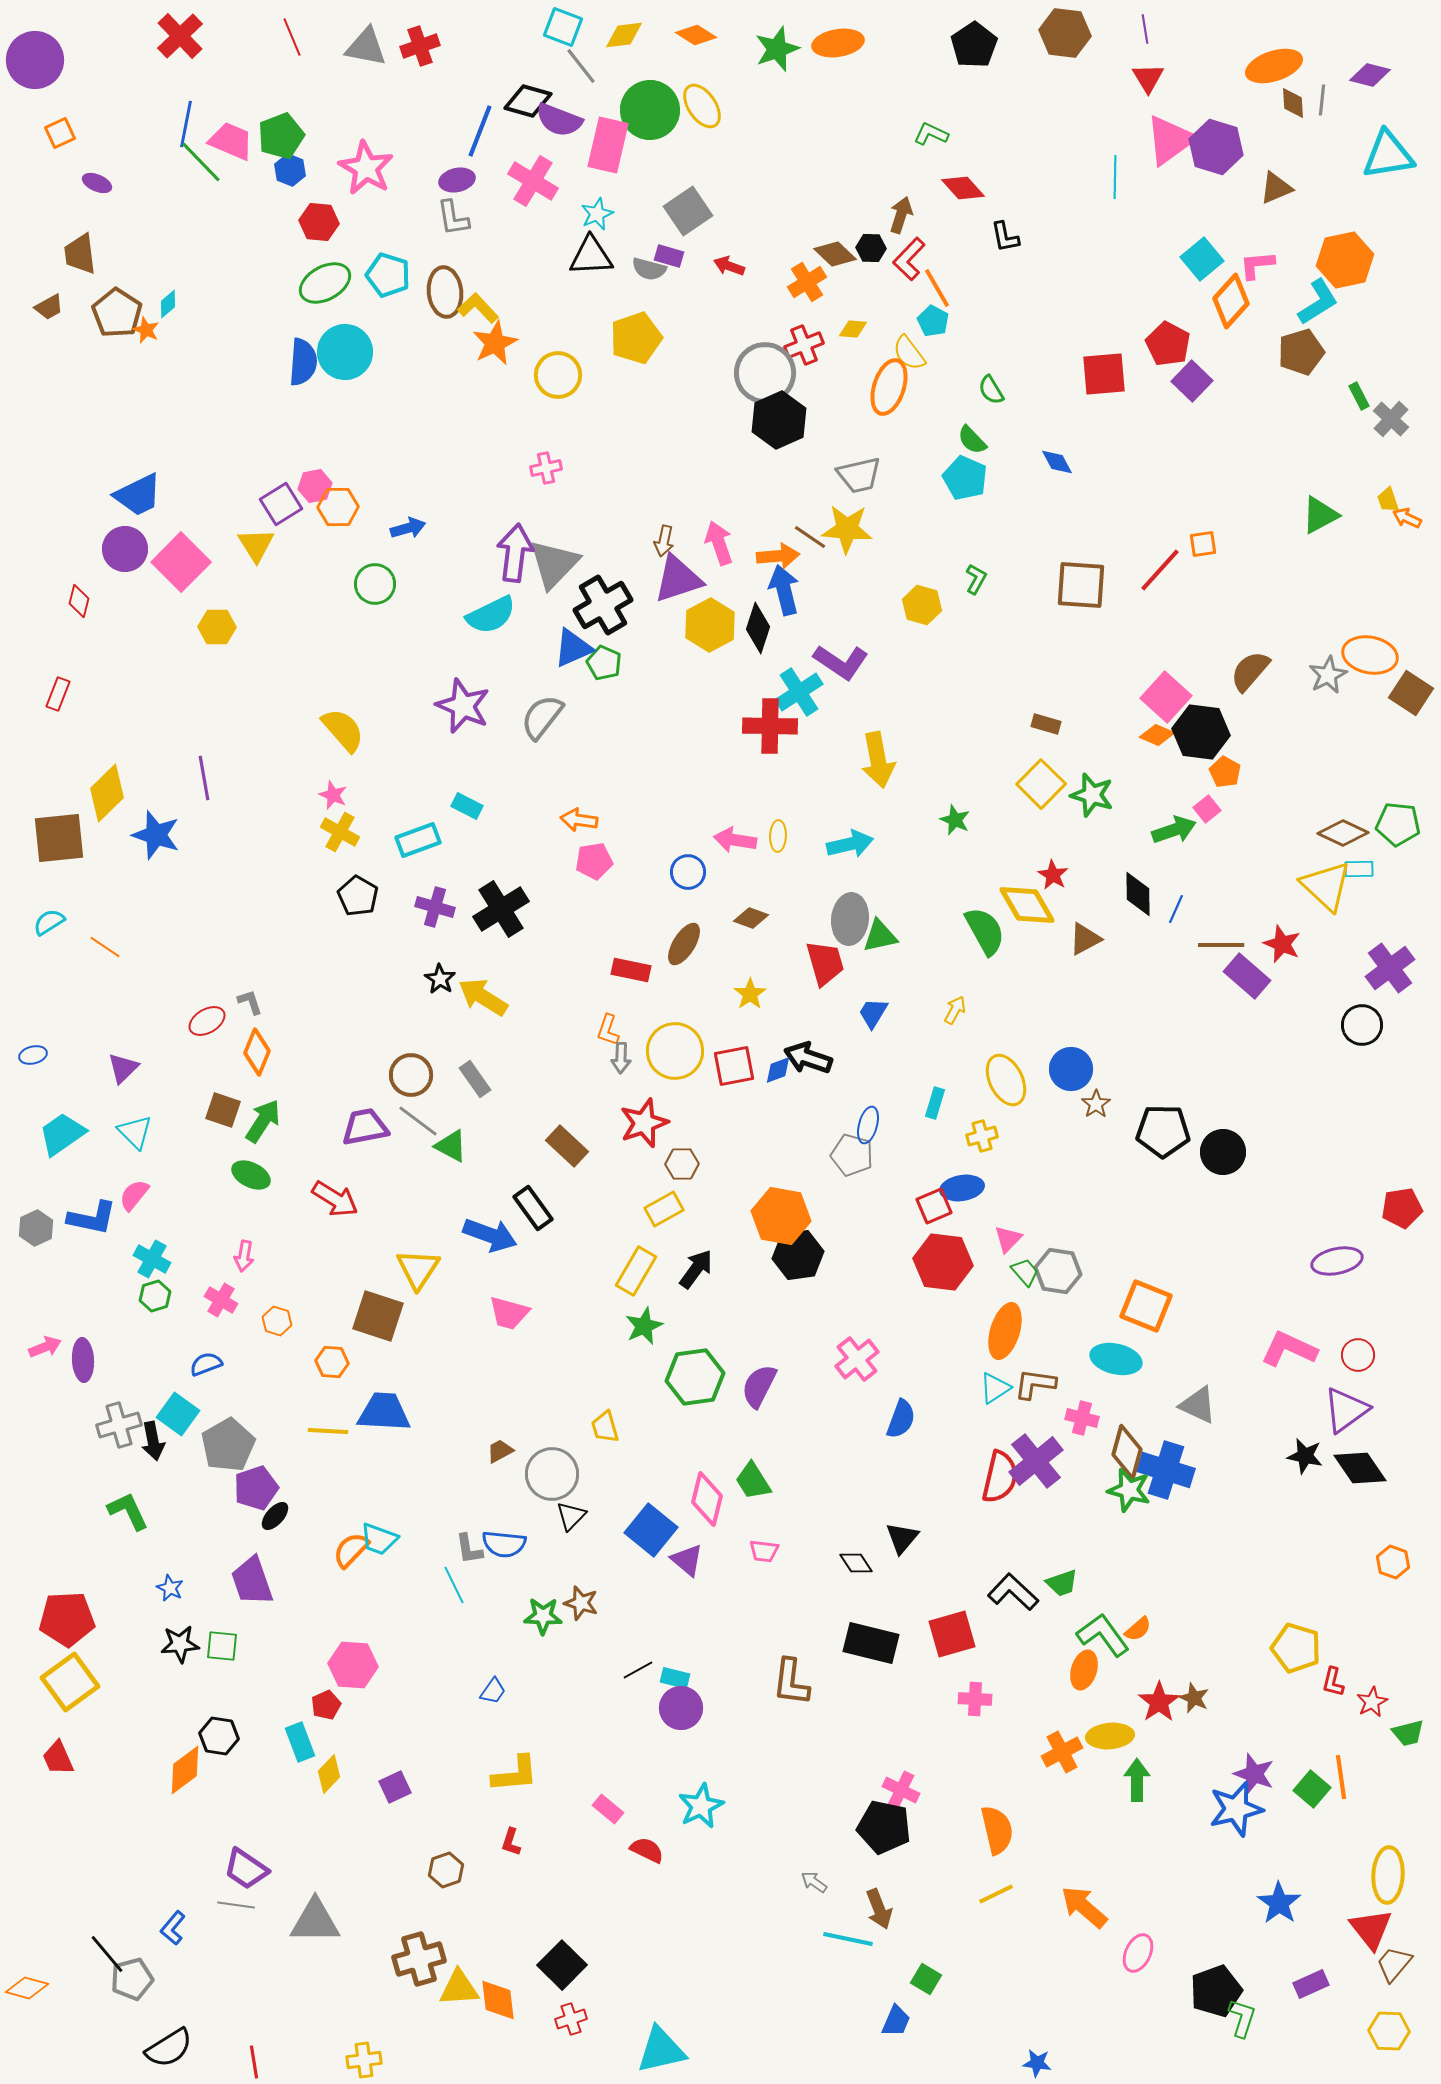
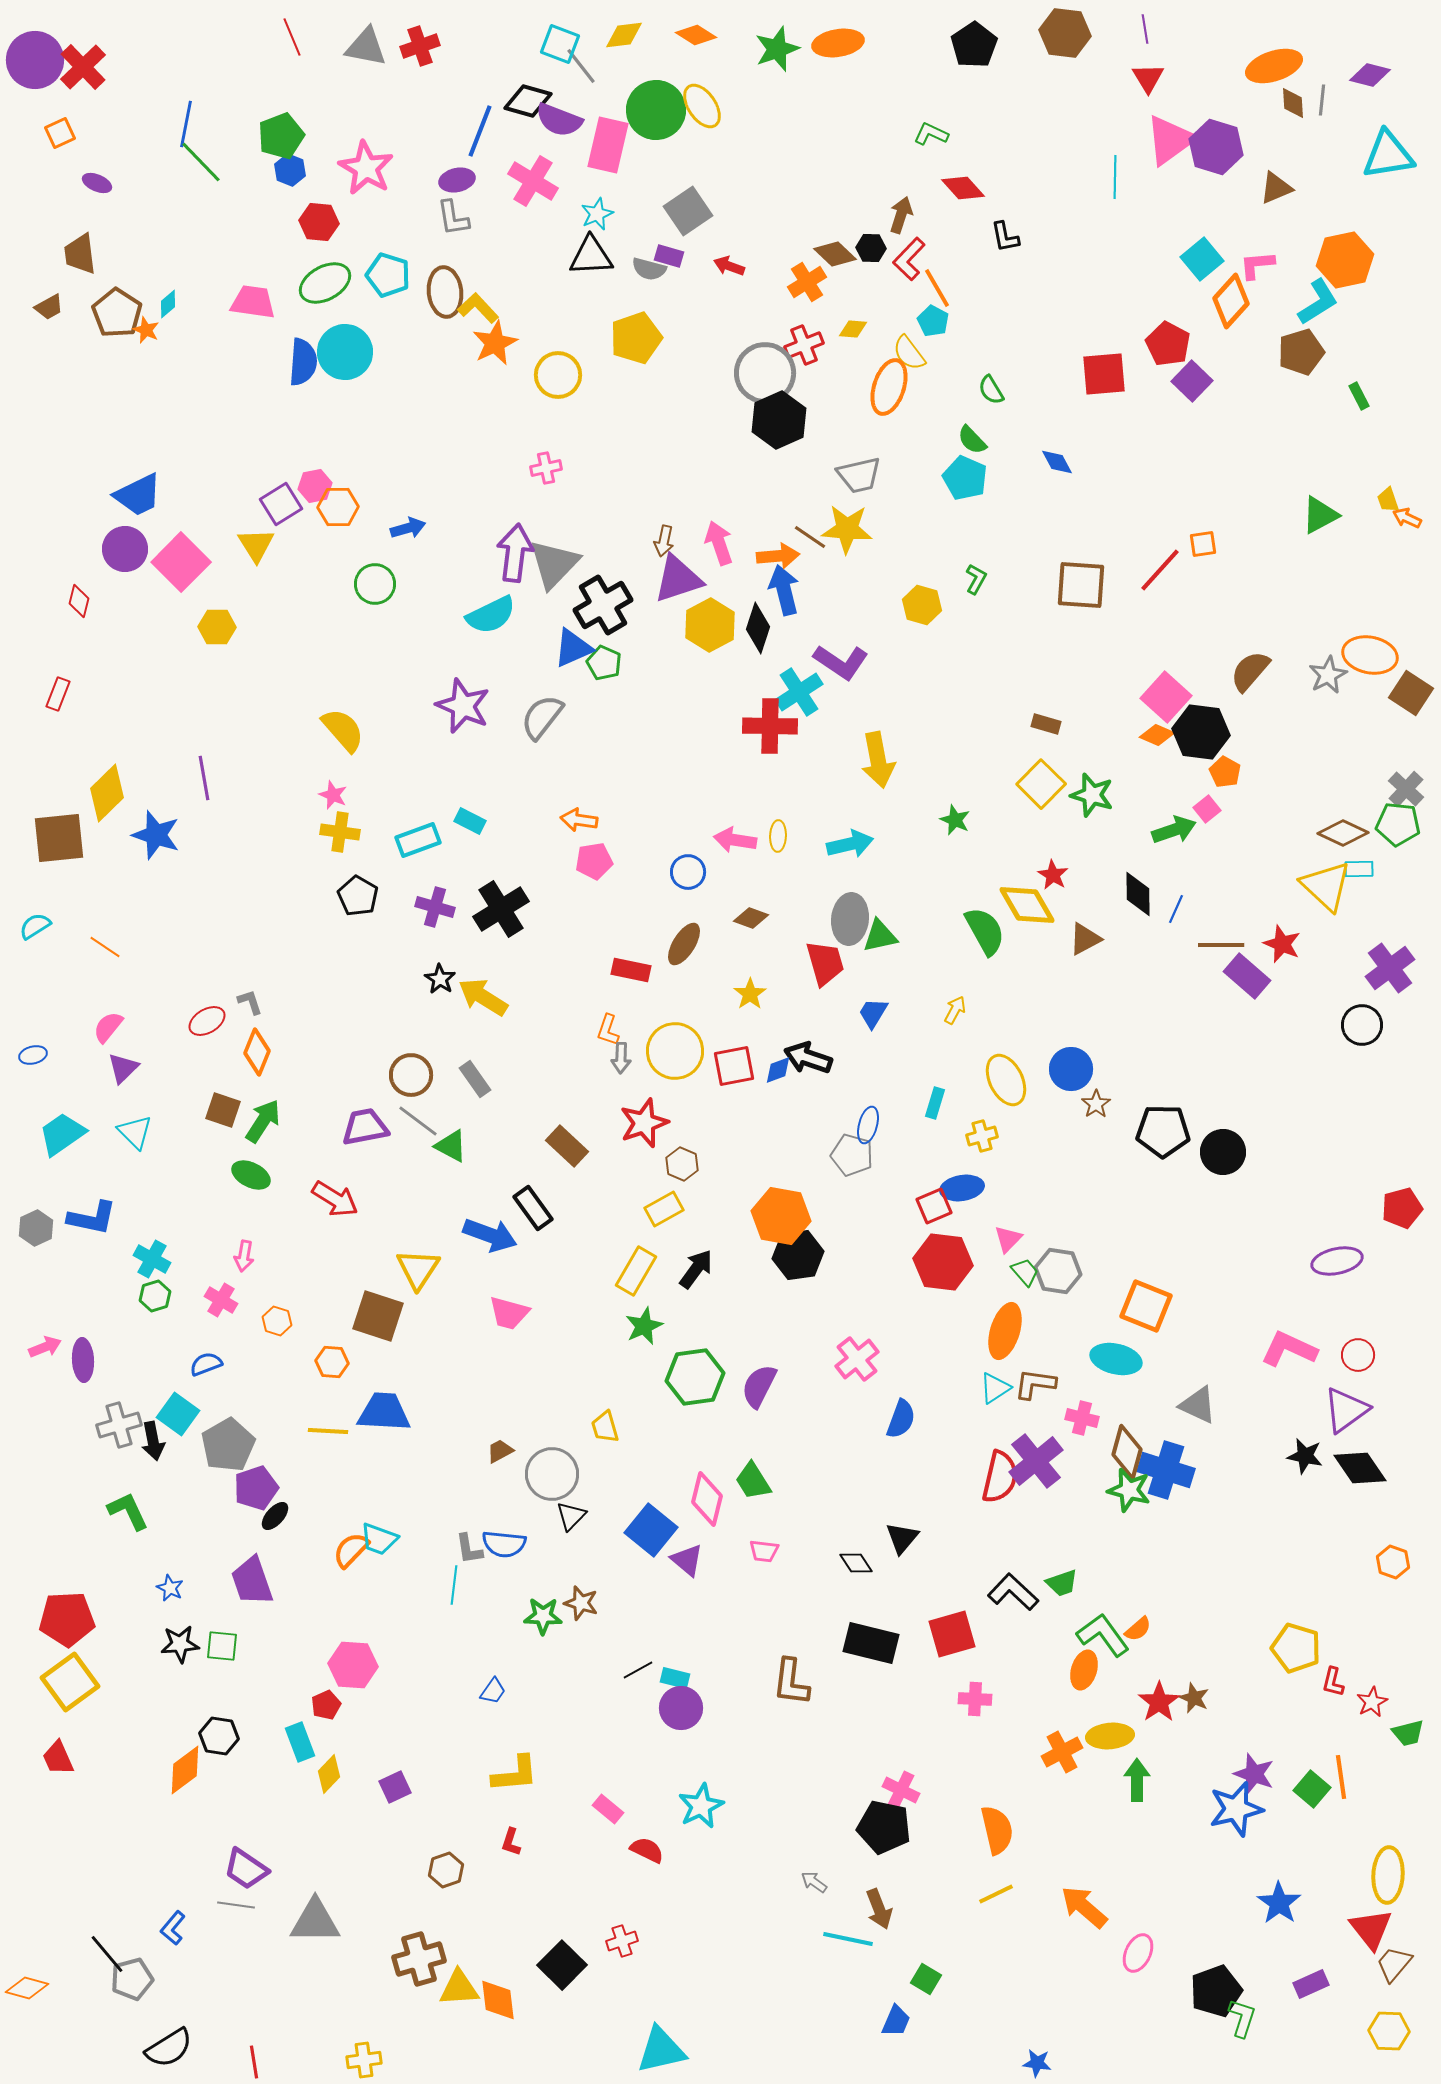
cyan square at (563, 27): moved 3 px left, 17 px down
red cross at (180, 36): moved 97 px left, 31 px down
green circle at (650, 110): moved 6 px right
pink trapezoid at (231, 141): moved 22 px right, 161 px down; rotated 15 degrees counterclockwise
gray cross at (1391, 419): moved 15 px right, 370 px down
cyan rectangle at (467, 806): moved 3 px right, 15 px down
yellow cross at (340, 832): rotated 21 degrees counterclockwise
cyan semicircle at (49, 922): moved 14 px left, 4 px down
brown hexagon at (682, 1164): rotated 24 degrees clockwise
pink semicircle at (134, 1195): moved 26 px left, 168 px up
red pentagon at (1402, 1208): rotated 6 degrees counterclockwise
cyan line at (454, 1585): rotated 33 degrees clockwise
red cross at (571, 2019): moved 51 px right, 78 px up
